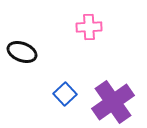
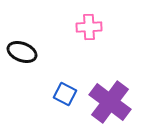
blue square: rotated 20 degrees counterclockwise
purple cross: moved 3 px left; rotated 18 degrees counterclockwise
